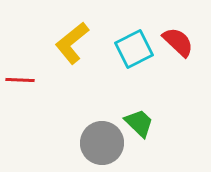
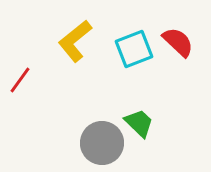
yellow L-shape: moved 3 px right, 2 px up
cyan square: rotated 6 degrees clockwise
red line: rotated 56 degrees counterclockwise
